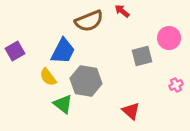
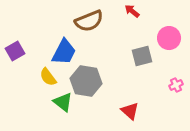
red arrow: moved 10 px right
blue trapezoid: moved 1 px right, 1 px down
green triangle: moved 2 px up
red triangle: moved 1 px left
